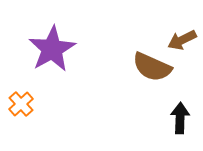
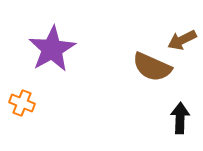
orange cross: moved 1 px right, 1 px up; rotated 25 degrees counterclockwise
